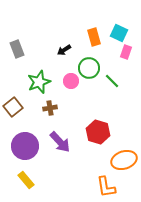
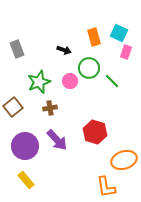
black arrow: rotated 128 degrees counterclockwise
pink circle: moved 1 px left
red hexagon: moved 3 px left
purple arrow: moved 3 px left, 2 px up
